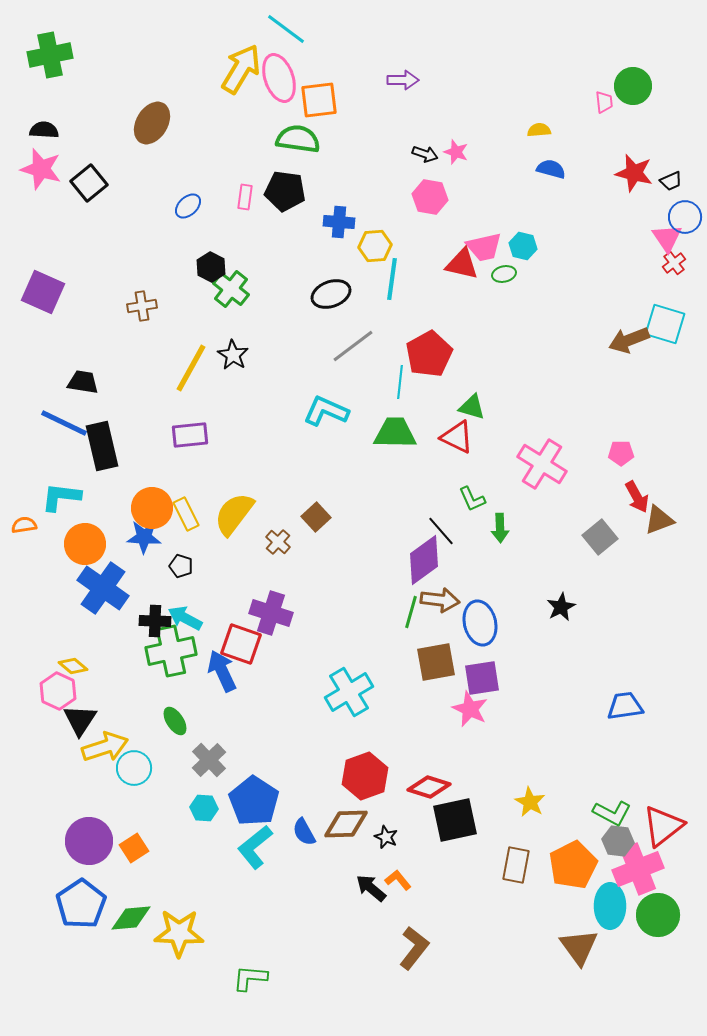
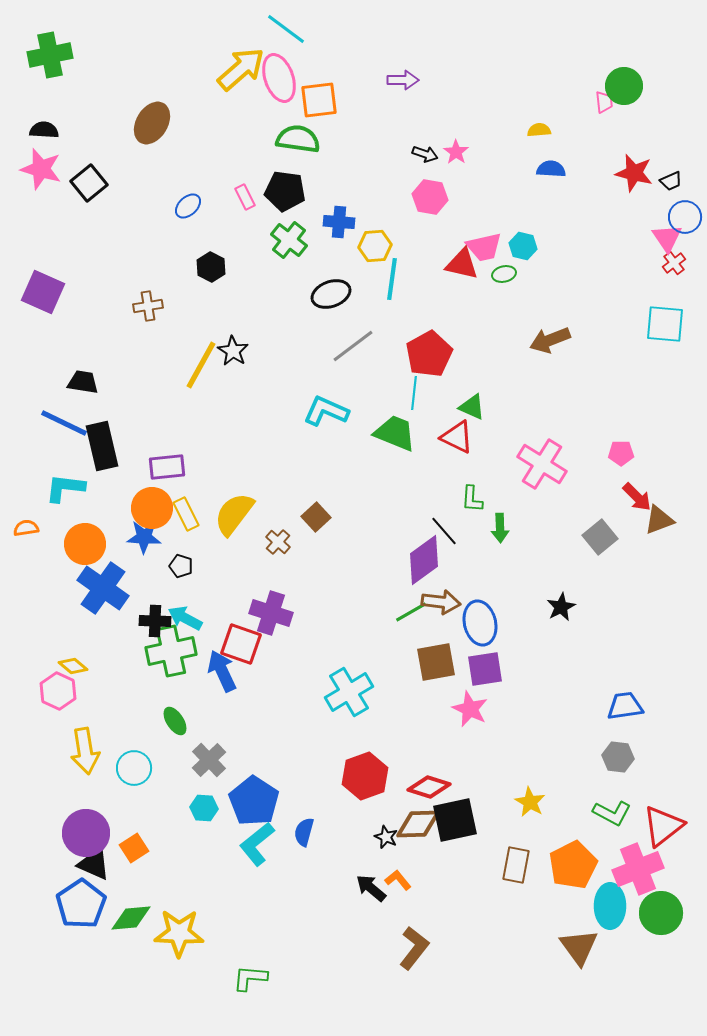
yellow arrow at (241, 69): rotated 18 degrees clockwise
green circle at (633, 86): moved 9 px left
pink star at (456, 152): rotated 15 degrees clockwise
blue semicircle at (551, 169): rotated 12 degrees counterclockwise
pink rectangle at (245, 197): rotated 35 degrees counterclockwise
green cross at (231, 289): moved 58 px right, 49 px up
brown cross at (142, 306): moved 6 px right
cyan square at (665, 324): rotated 12 degrees counterclockwise
brown arrow at (629, 340): moved 79 px left
black star at (233, 355): moved 4 px up
yellow line at (191, 368): moved 10 px right, 3 px up
cyan line at (400, 382): moved 14 px right, 11 px down
green triangle at (472, 407): rotated 8 degrees clockwise
green trapezoid at (395, 433): rotated 21 degrees clockwise
purple rectangle at (190, 435): moved 23 px left, 32 px down
cyan L-shape at (61, 497): moved 4 px right, 9 px up
red arrow at (637, 497): rotated 16 degrees counterclockwise
green L-shape at (472, 499): rotated 28 degrees clockwise
orange semicircle at (24, 525): moved 2 px right, 3 px down
black line at (441, 531): moved 3 px right
brown arrow at (440, 600): moved 1 px right, 2 px down
green line at (411, 612): rotated 44 degrees clockwise
purple square at (482, 678): moved 3 px right, 9 px up
black triangle at (80, 720): moved 14 px right, 144 px down; rotated 39 degrees counterclockwise
yellow arrow at (105, 747): moved 20 px left, 4 px down; rotated 99 degrees clockwise
brown diamond at (346, 824): moved 72 px right
blue semicircle at (304, 832): rotated 44 degrees clockwise
purple circle at (89, 841): moved 3 px left, 8 px up
gray hexagon at (618, 841): moved 84 px up
cyan L-shape at (255, 847): moved 2 px right, 3 px up
green circle at (658, 915): moved 3 px right, 2 px up
